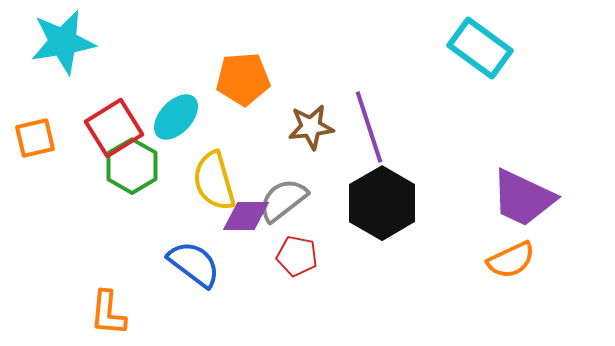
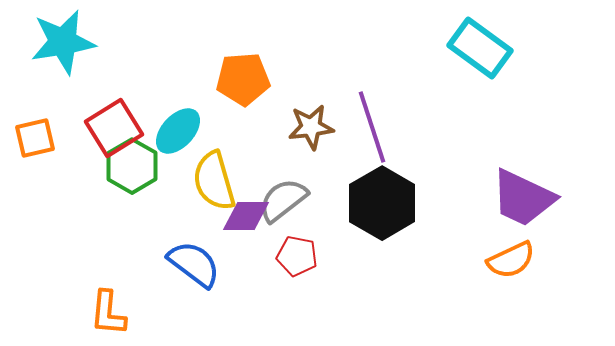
cyan ellipse: moved 2 px right, 14 px down
purple line: moved 3 px right
